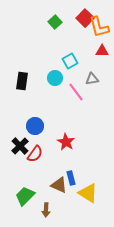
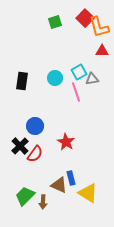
green square: rotated 24 degrees clockwise
cyan square: moved 9 px right, 11 px down
pink line: rotated 18 degrees clockwise
brown arrow: moved 3 px left, 8 px up
